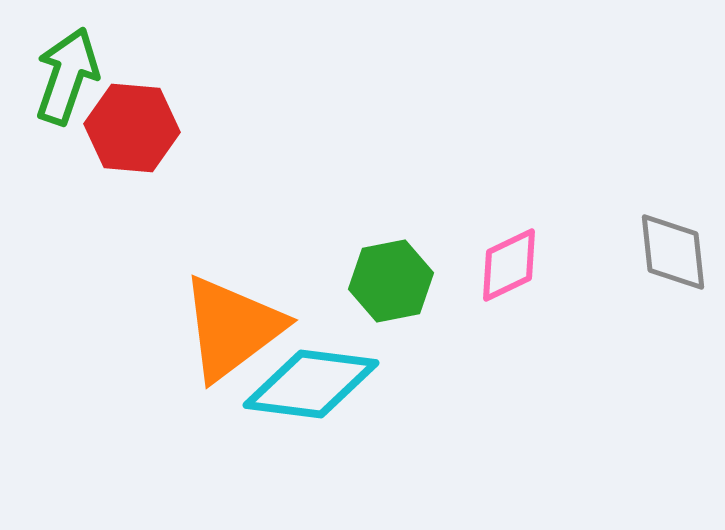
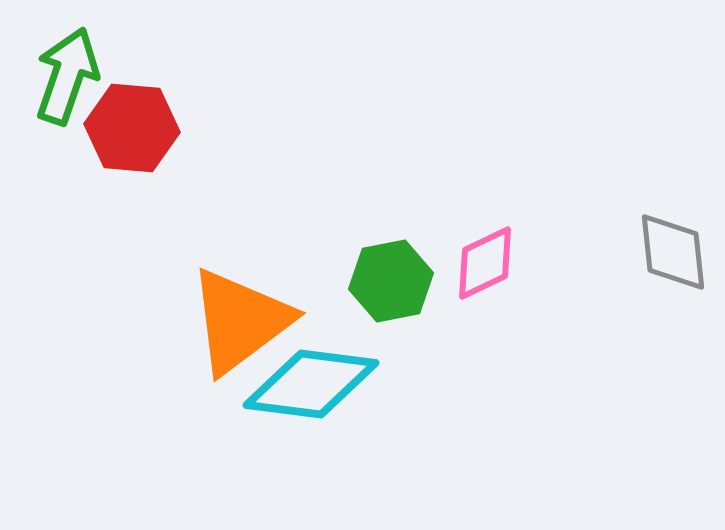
pink diamond: moved 24 px left, 2 px up
orange triangle: moved 8 px right, 7 px up
